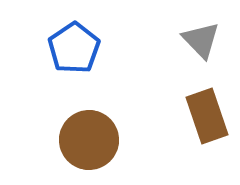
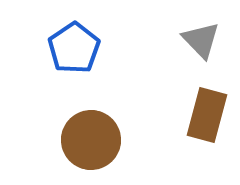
brown rectangle: moved 1 px up; rotated 34 degrees clockwise
brown circle: moved 2 px right
